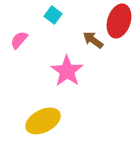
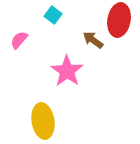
red ellipse: moved 1 px up; rotated 8 degrees counterclockwise
yellow ellipse: rotated 72 degrees counterclockwise
